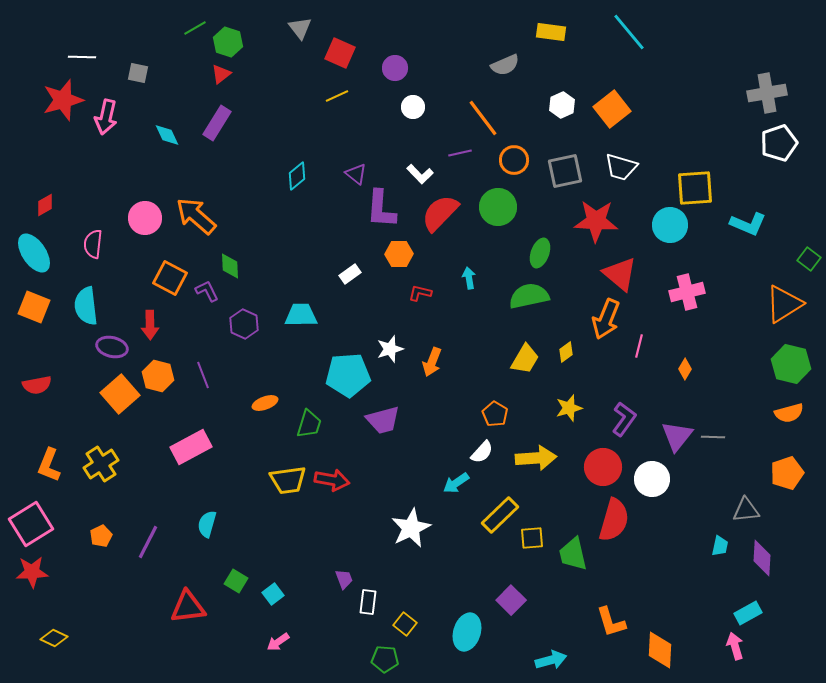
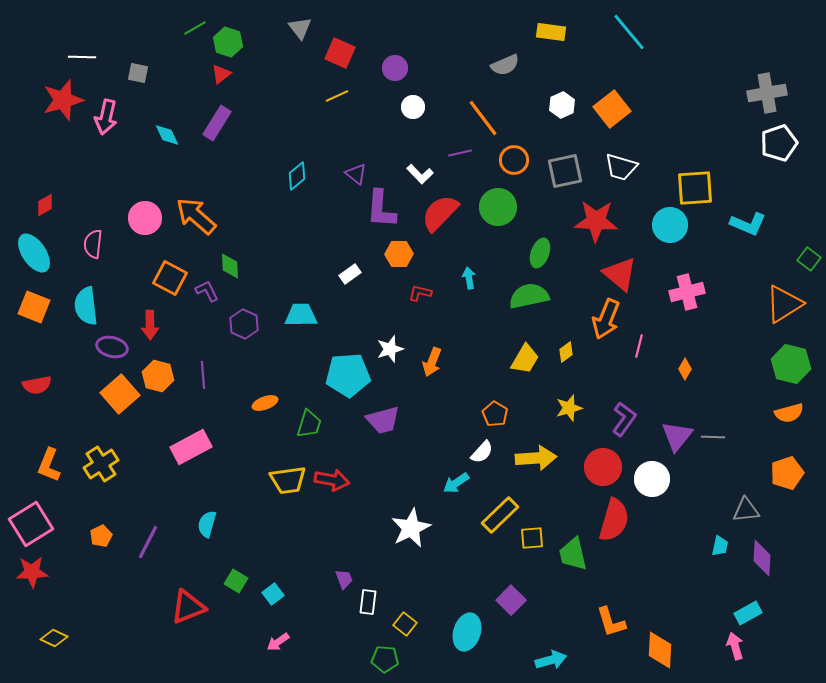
purple line at (203, 375): rotated 16 degrees clockwise
red triangle at (188, 607): rotated 15 degrees counterclockwise
